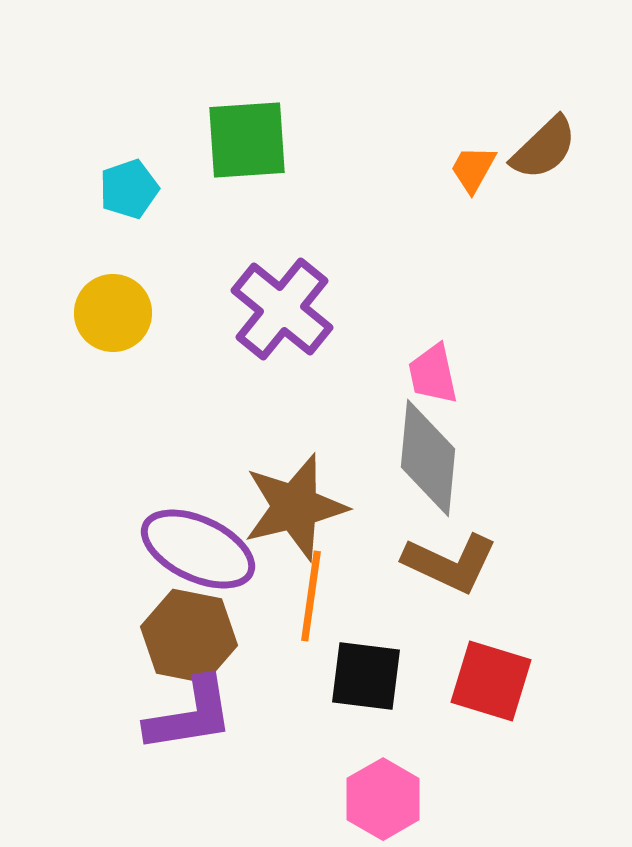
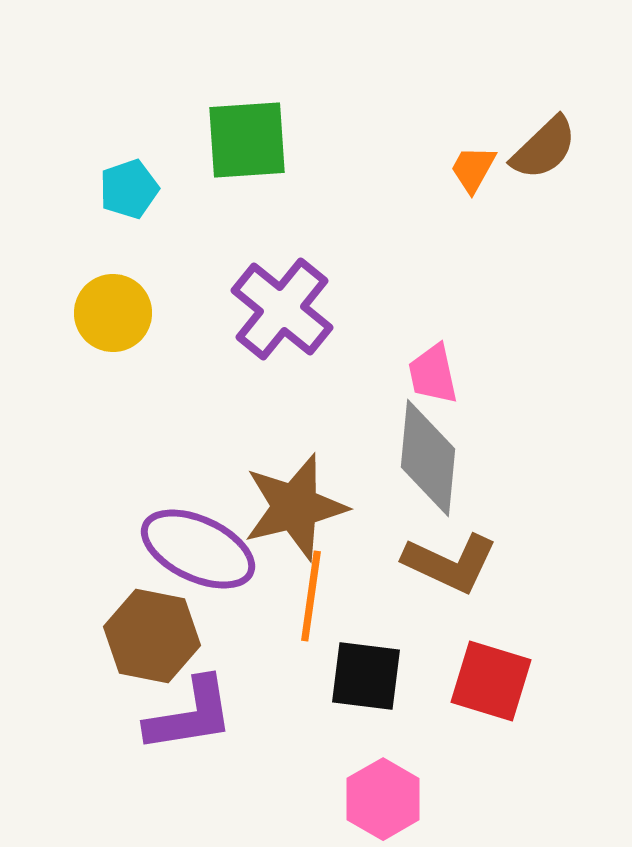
brown hexagon: moved 37 px left
